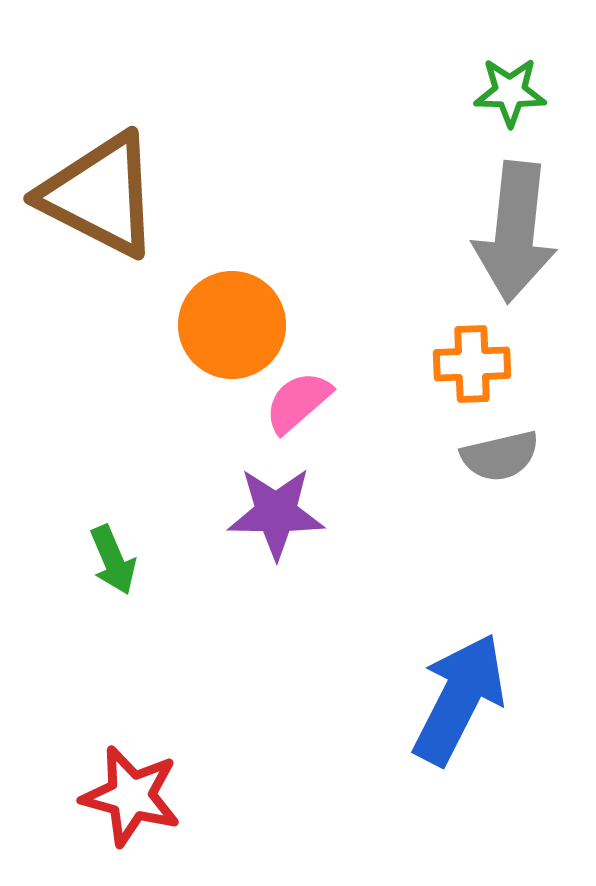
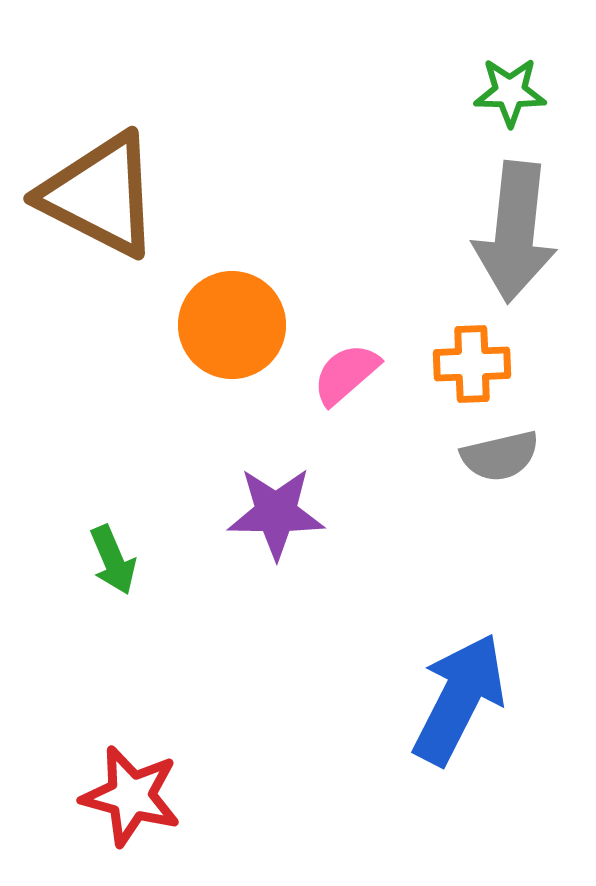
pink semicircle: moved 48 px right, 28 px up
